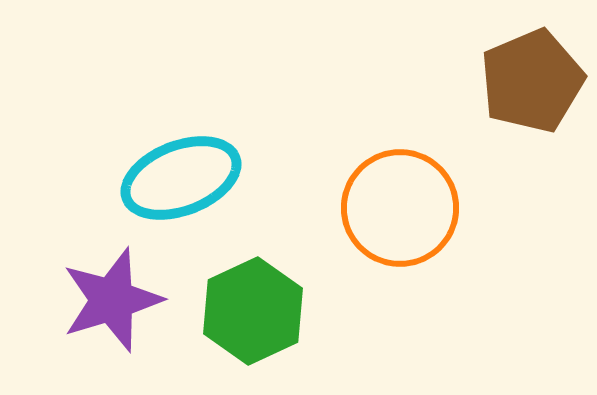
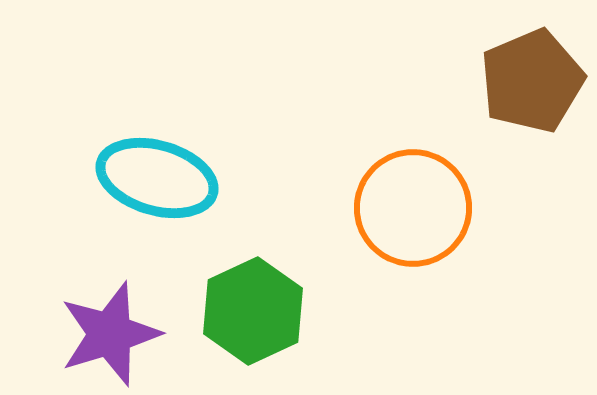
cyan ellipse: moved 24 px left; rotated 37 degrees clockwise
orange circle: moved 13 px right
purple star: moved 2 px left, 34 px down
